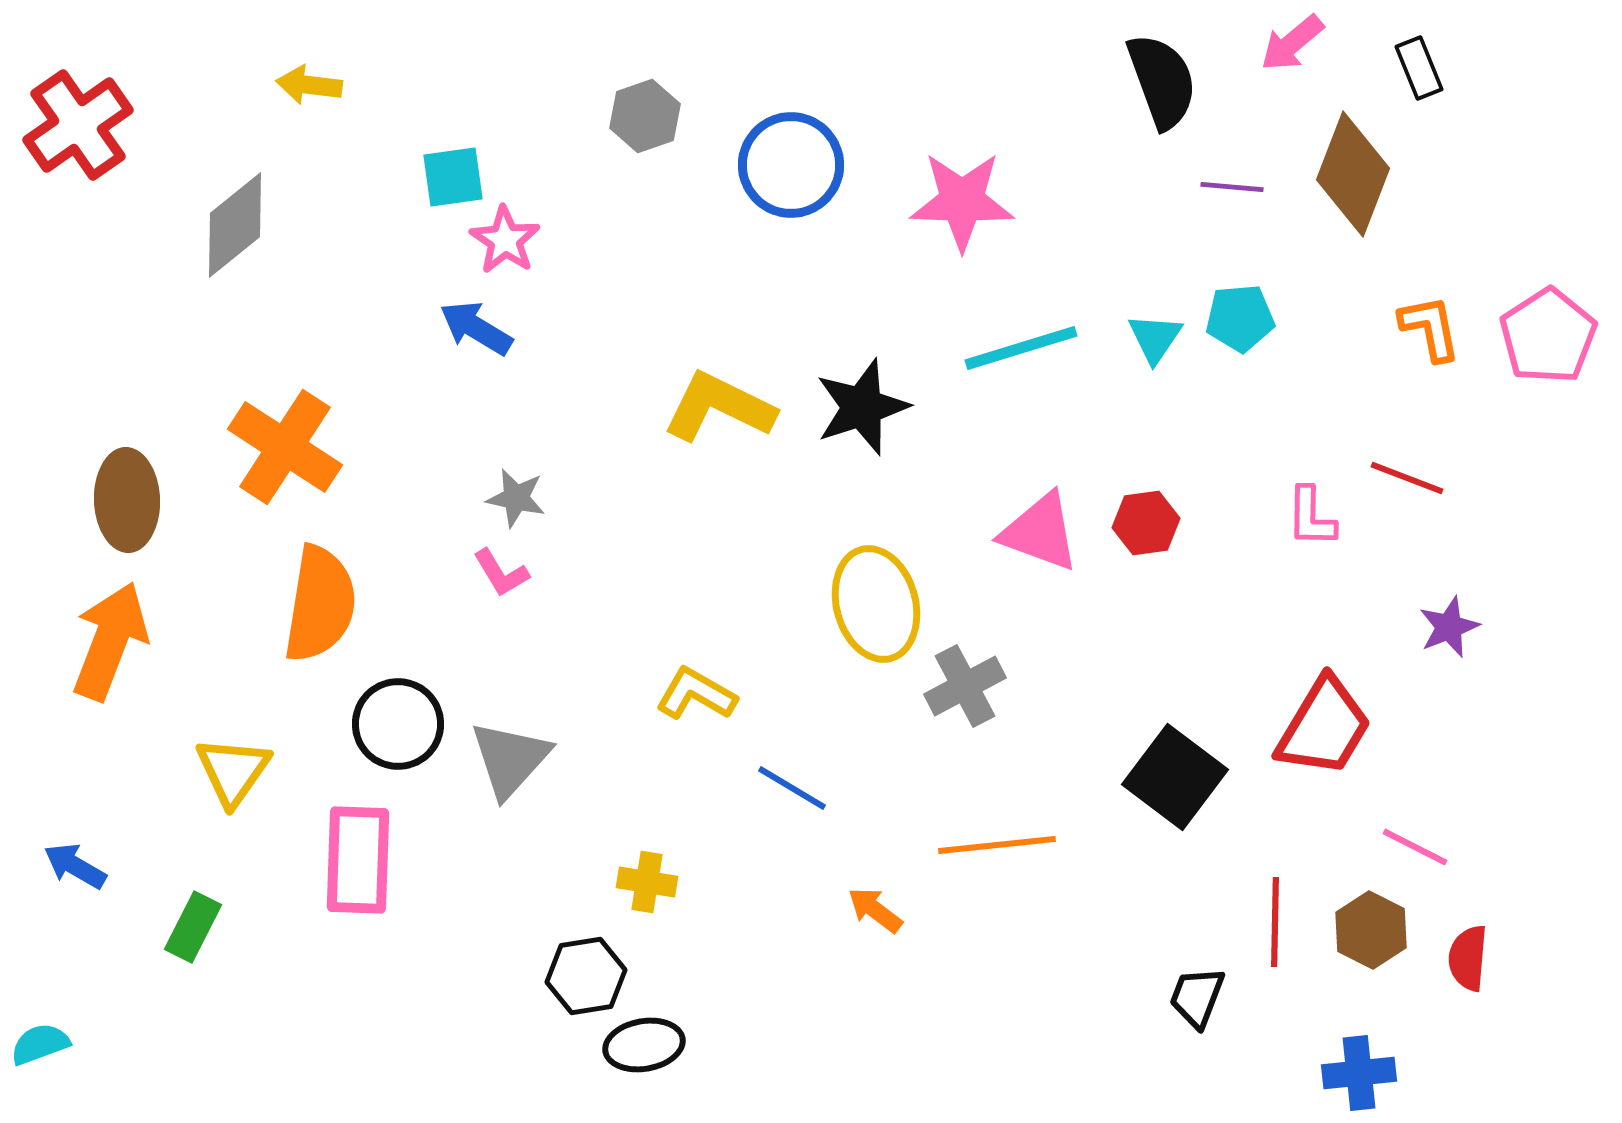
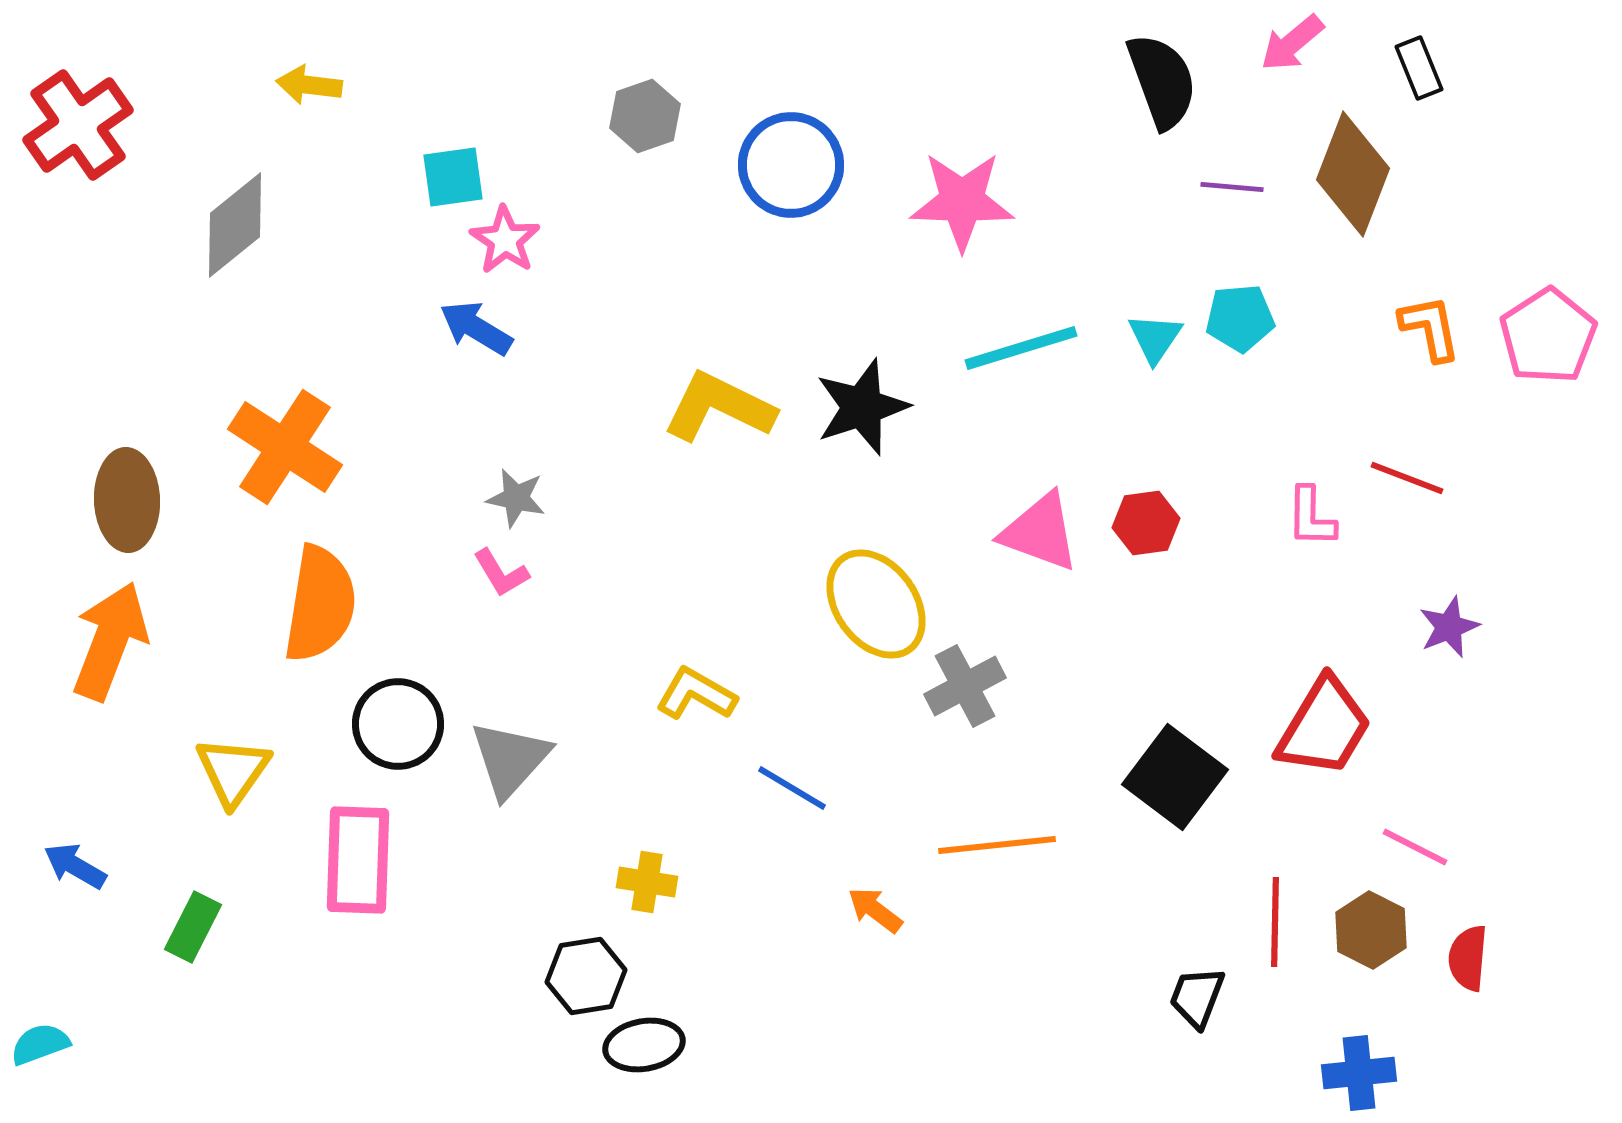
yellow ellipse at (876, 604): rotated 21 degrees counterclockwise
